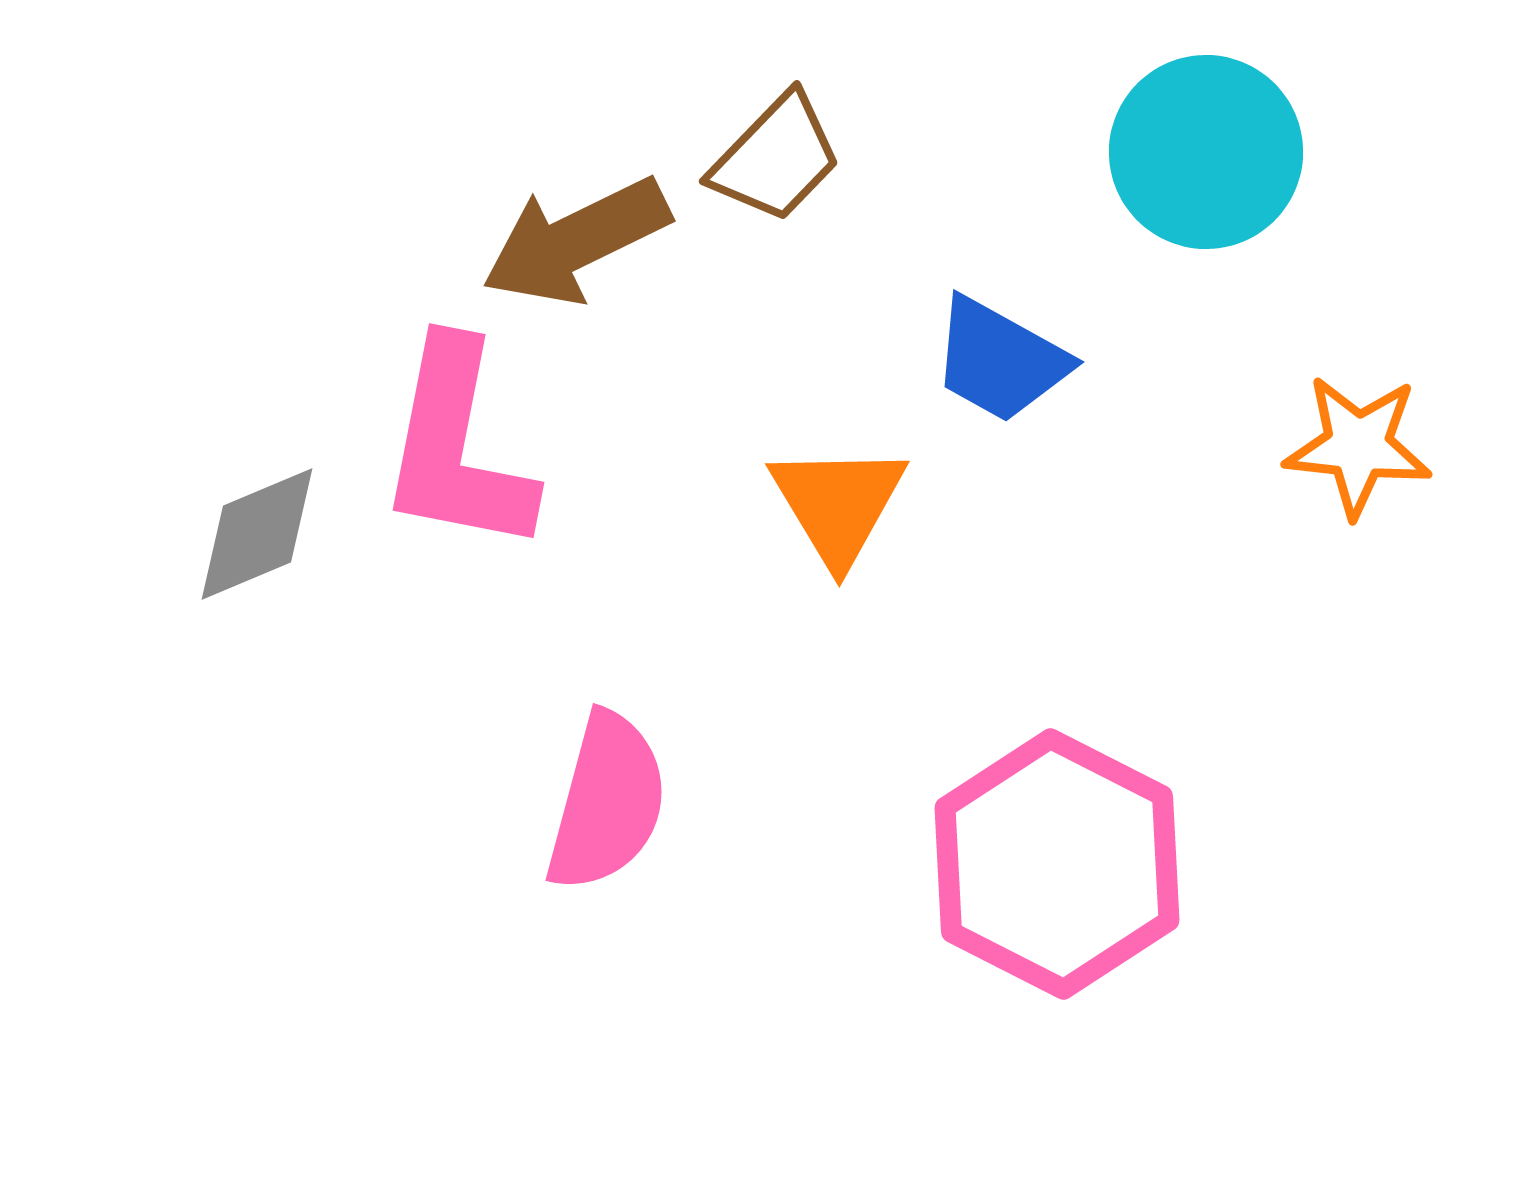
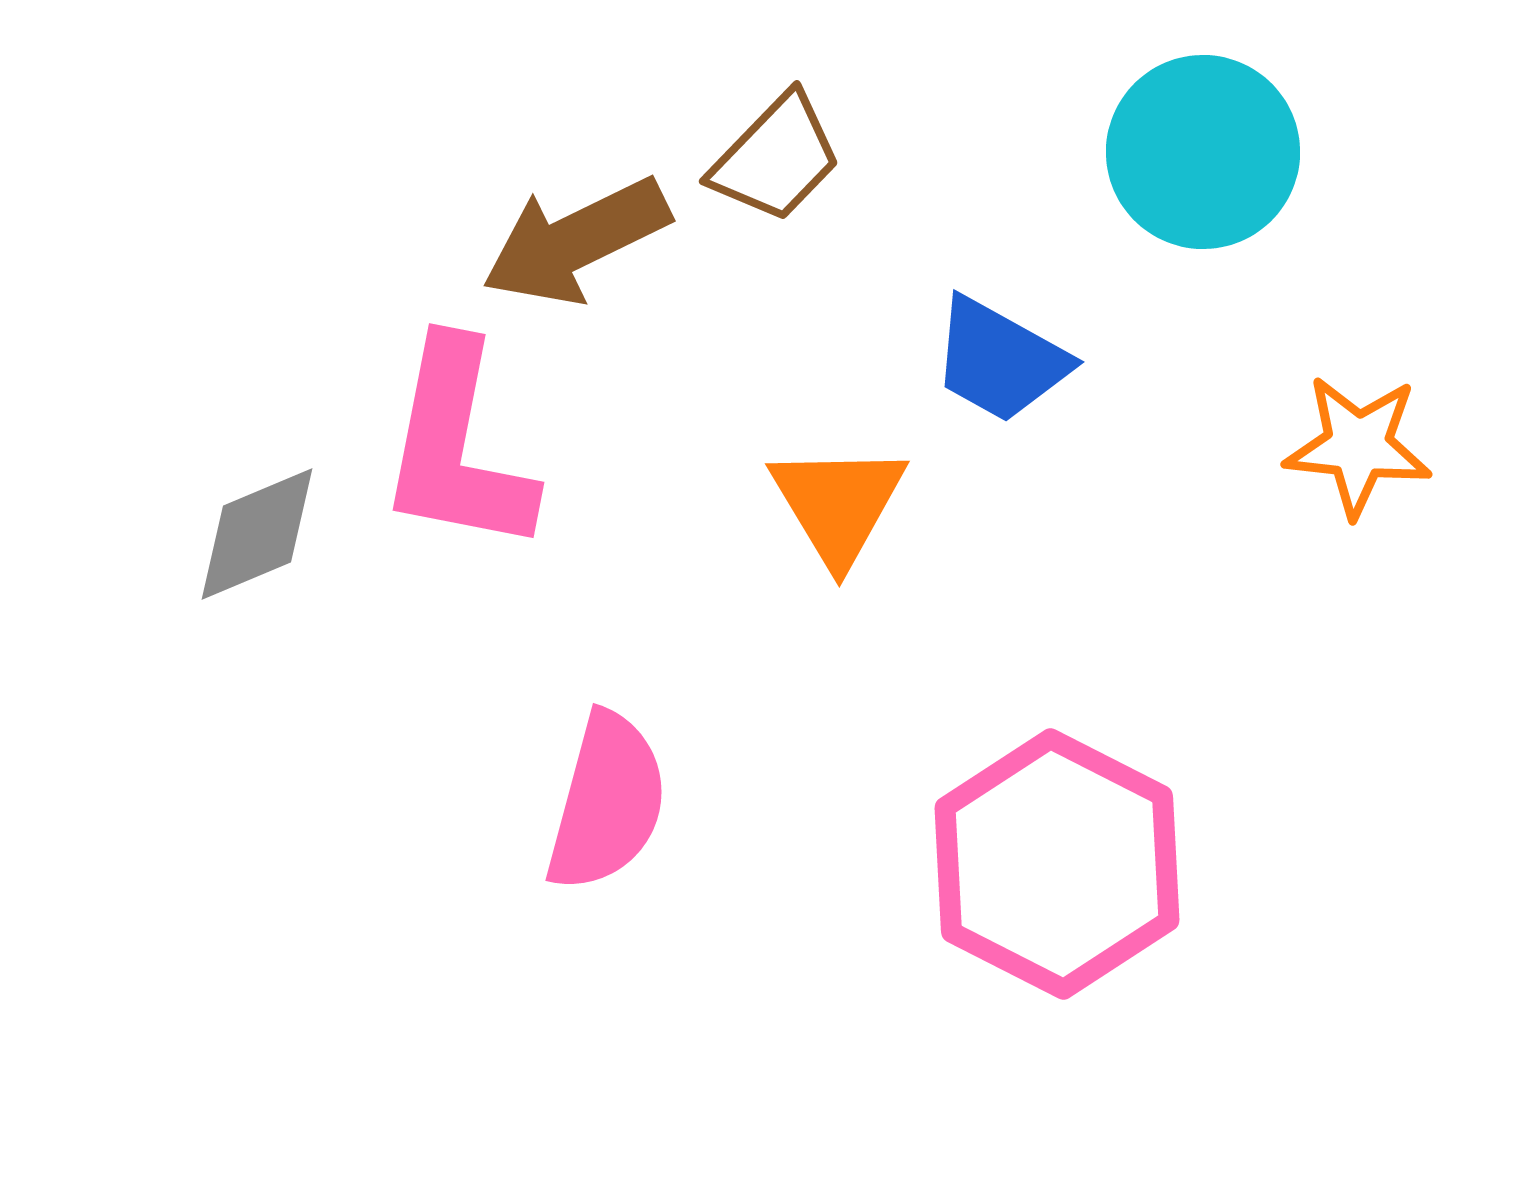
cyan circle: moved 3 px left
